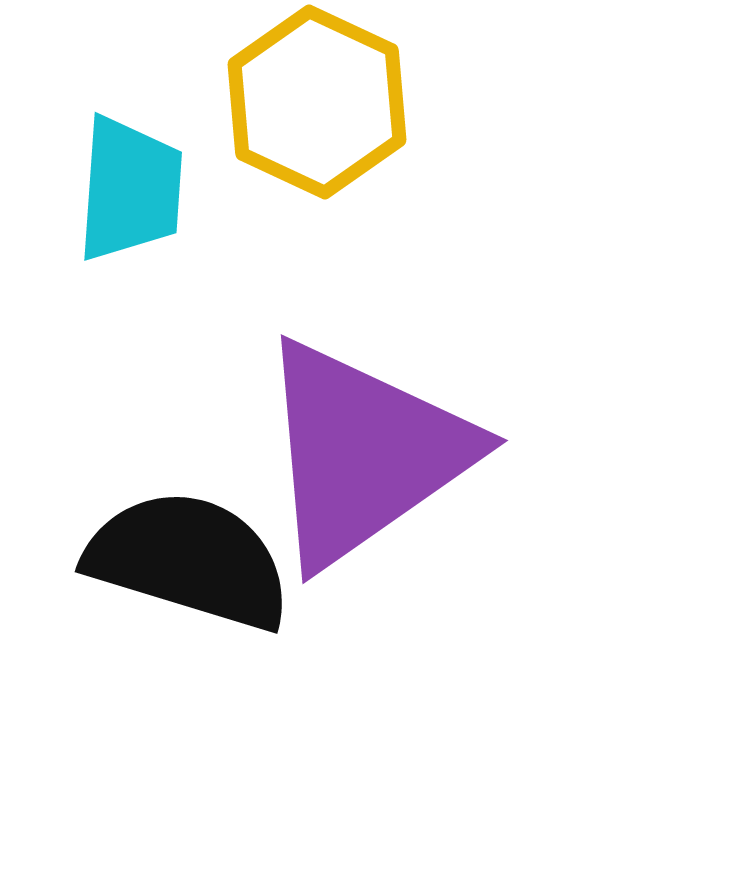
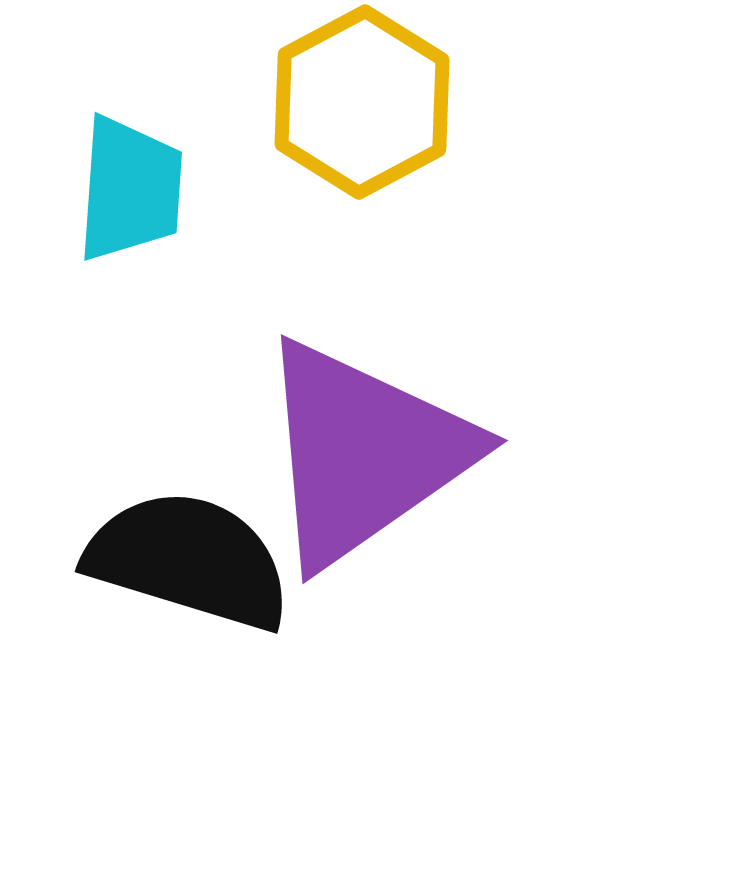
yellow hexagon: moved 45 px right; rotated 7 degrees clockwise
